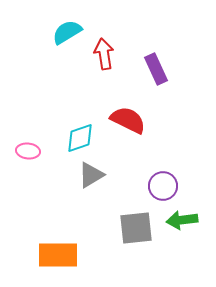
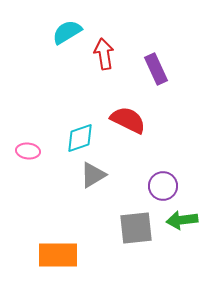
gray triangle: moved 2 px right
